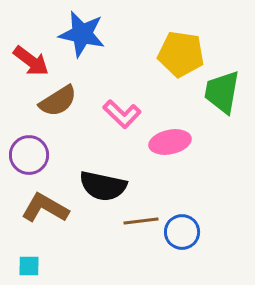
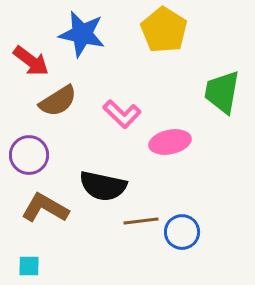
yellow pentagon: moved 17 px left, 24 px up; rotated 24 degrees clockwise
